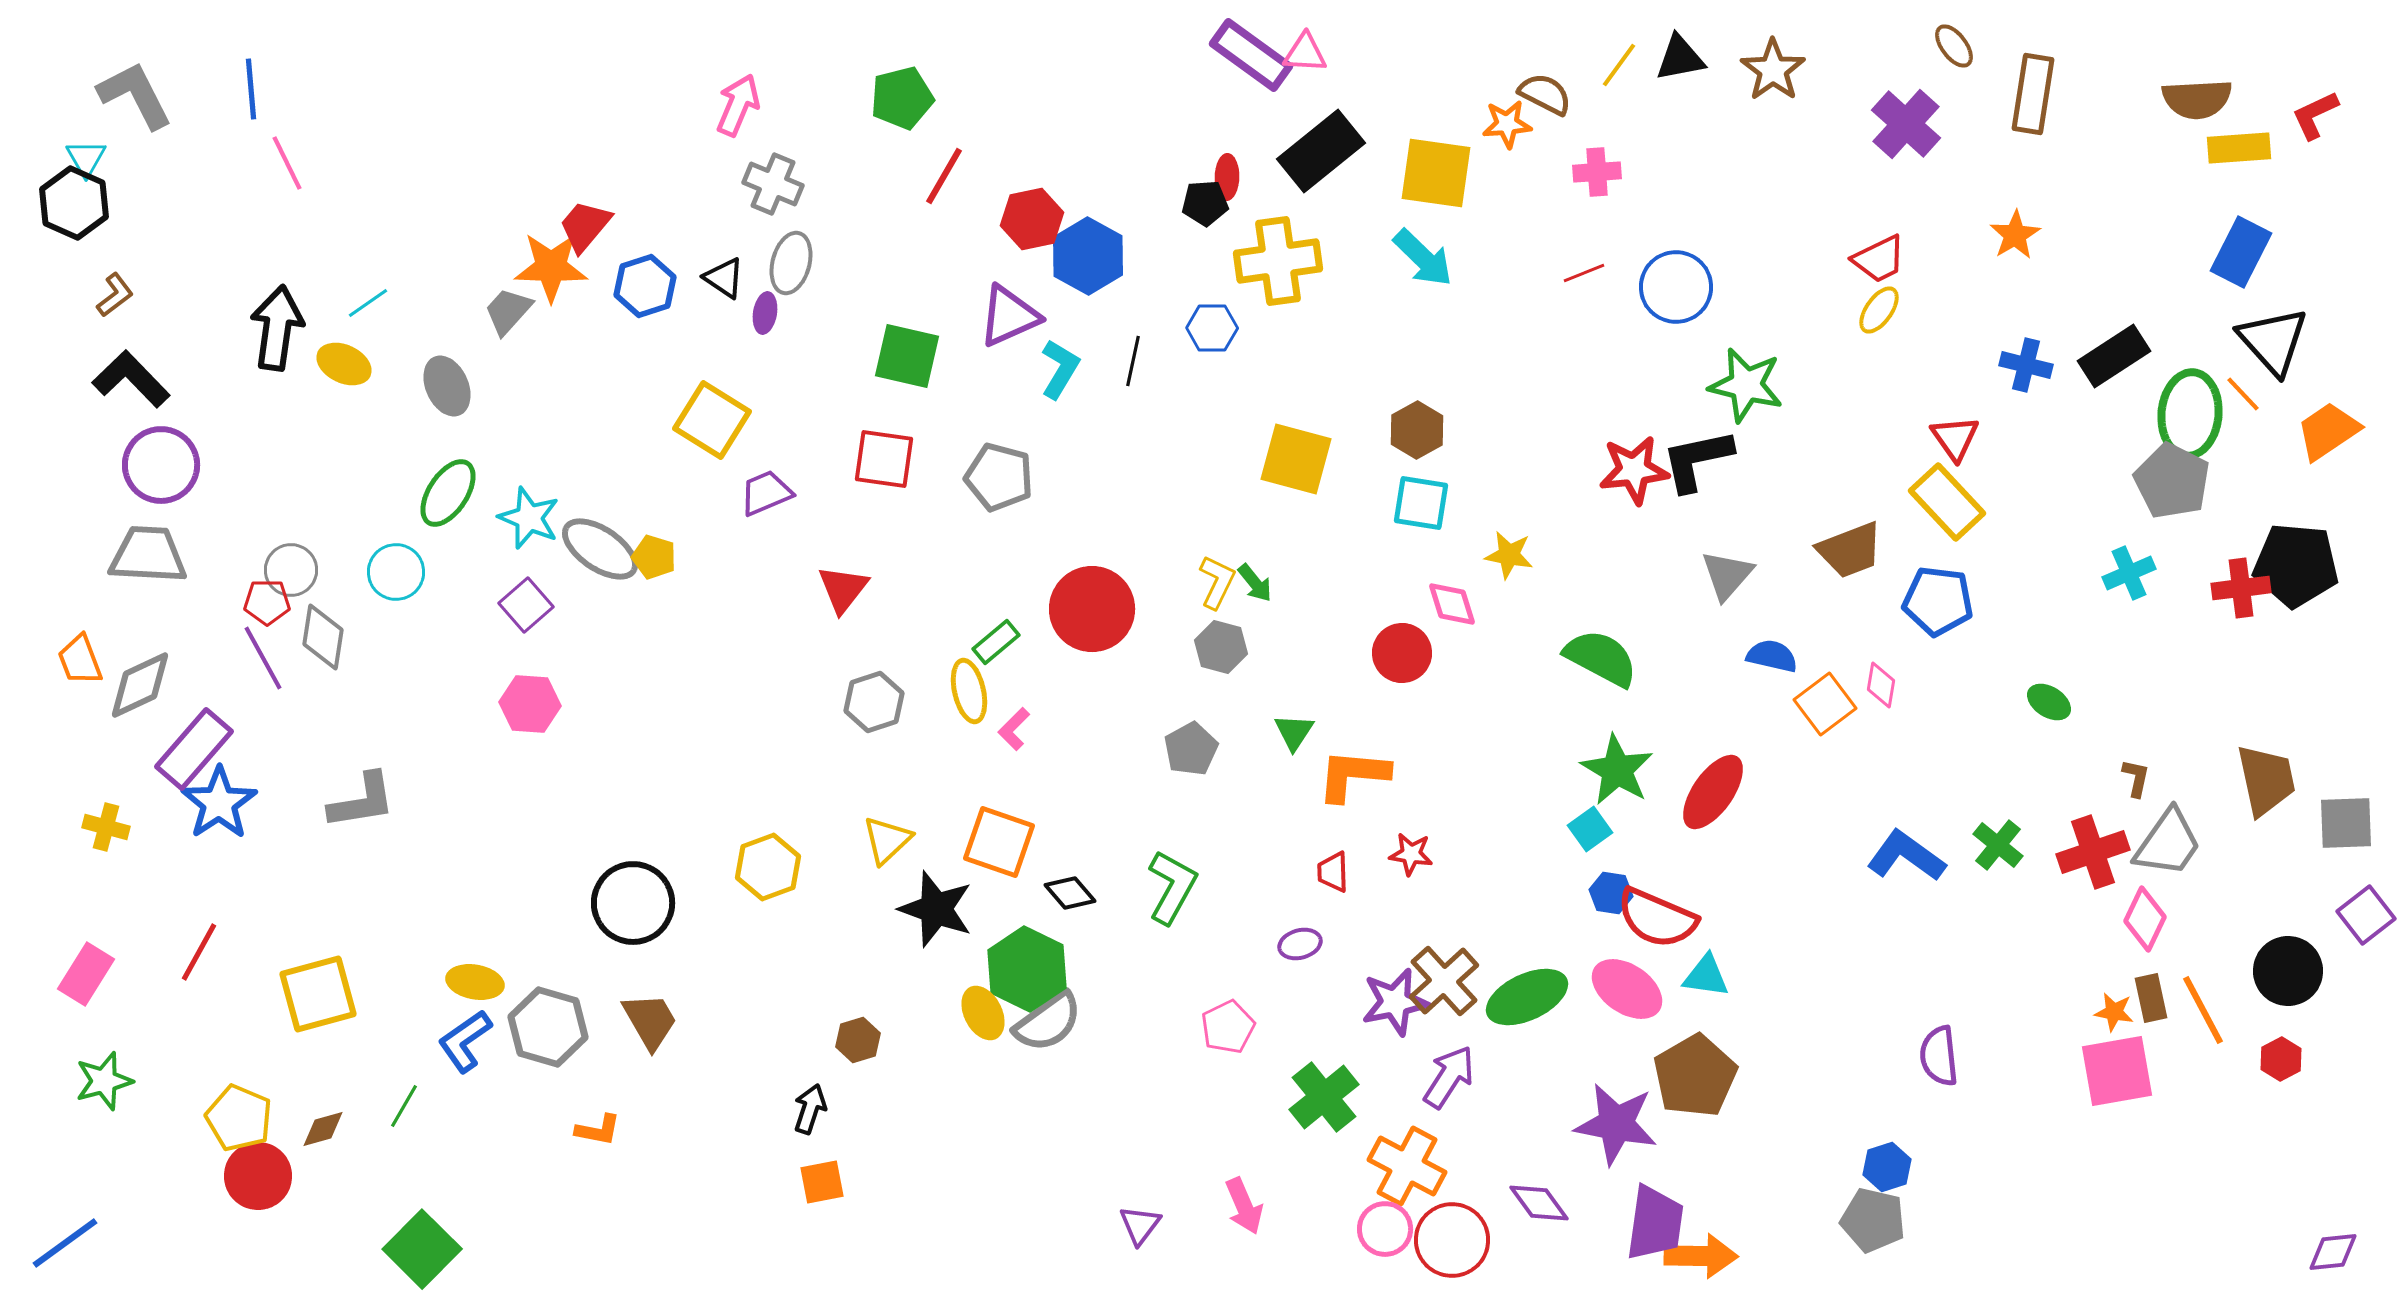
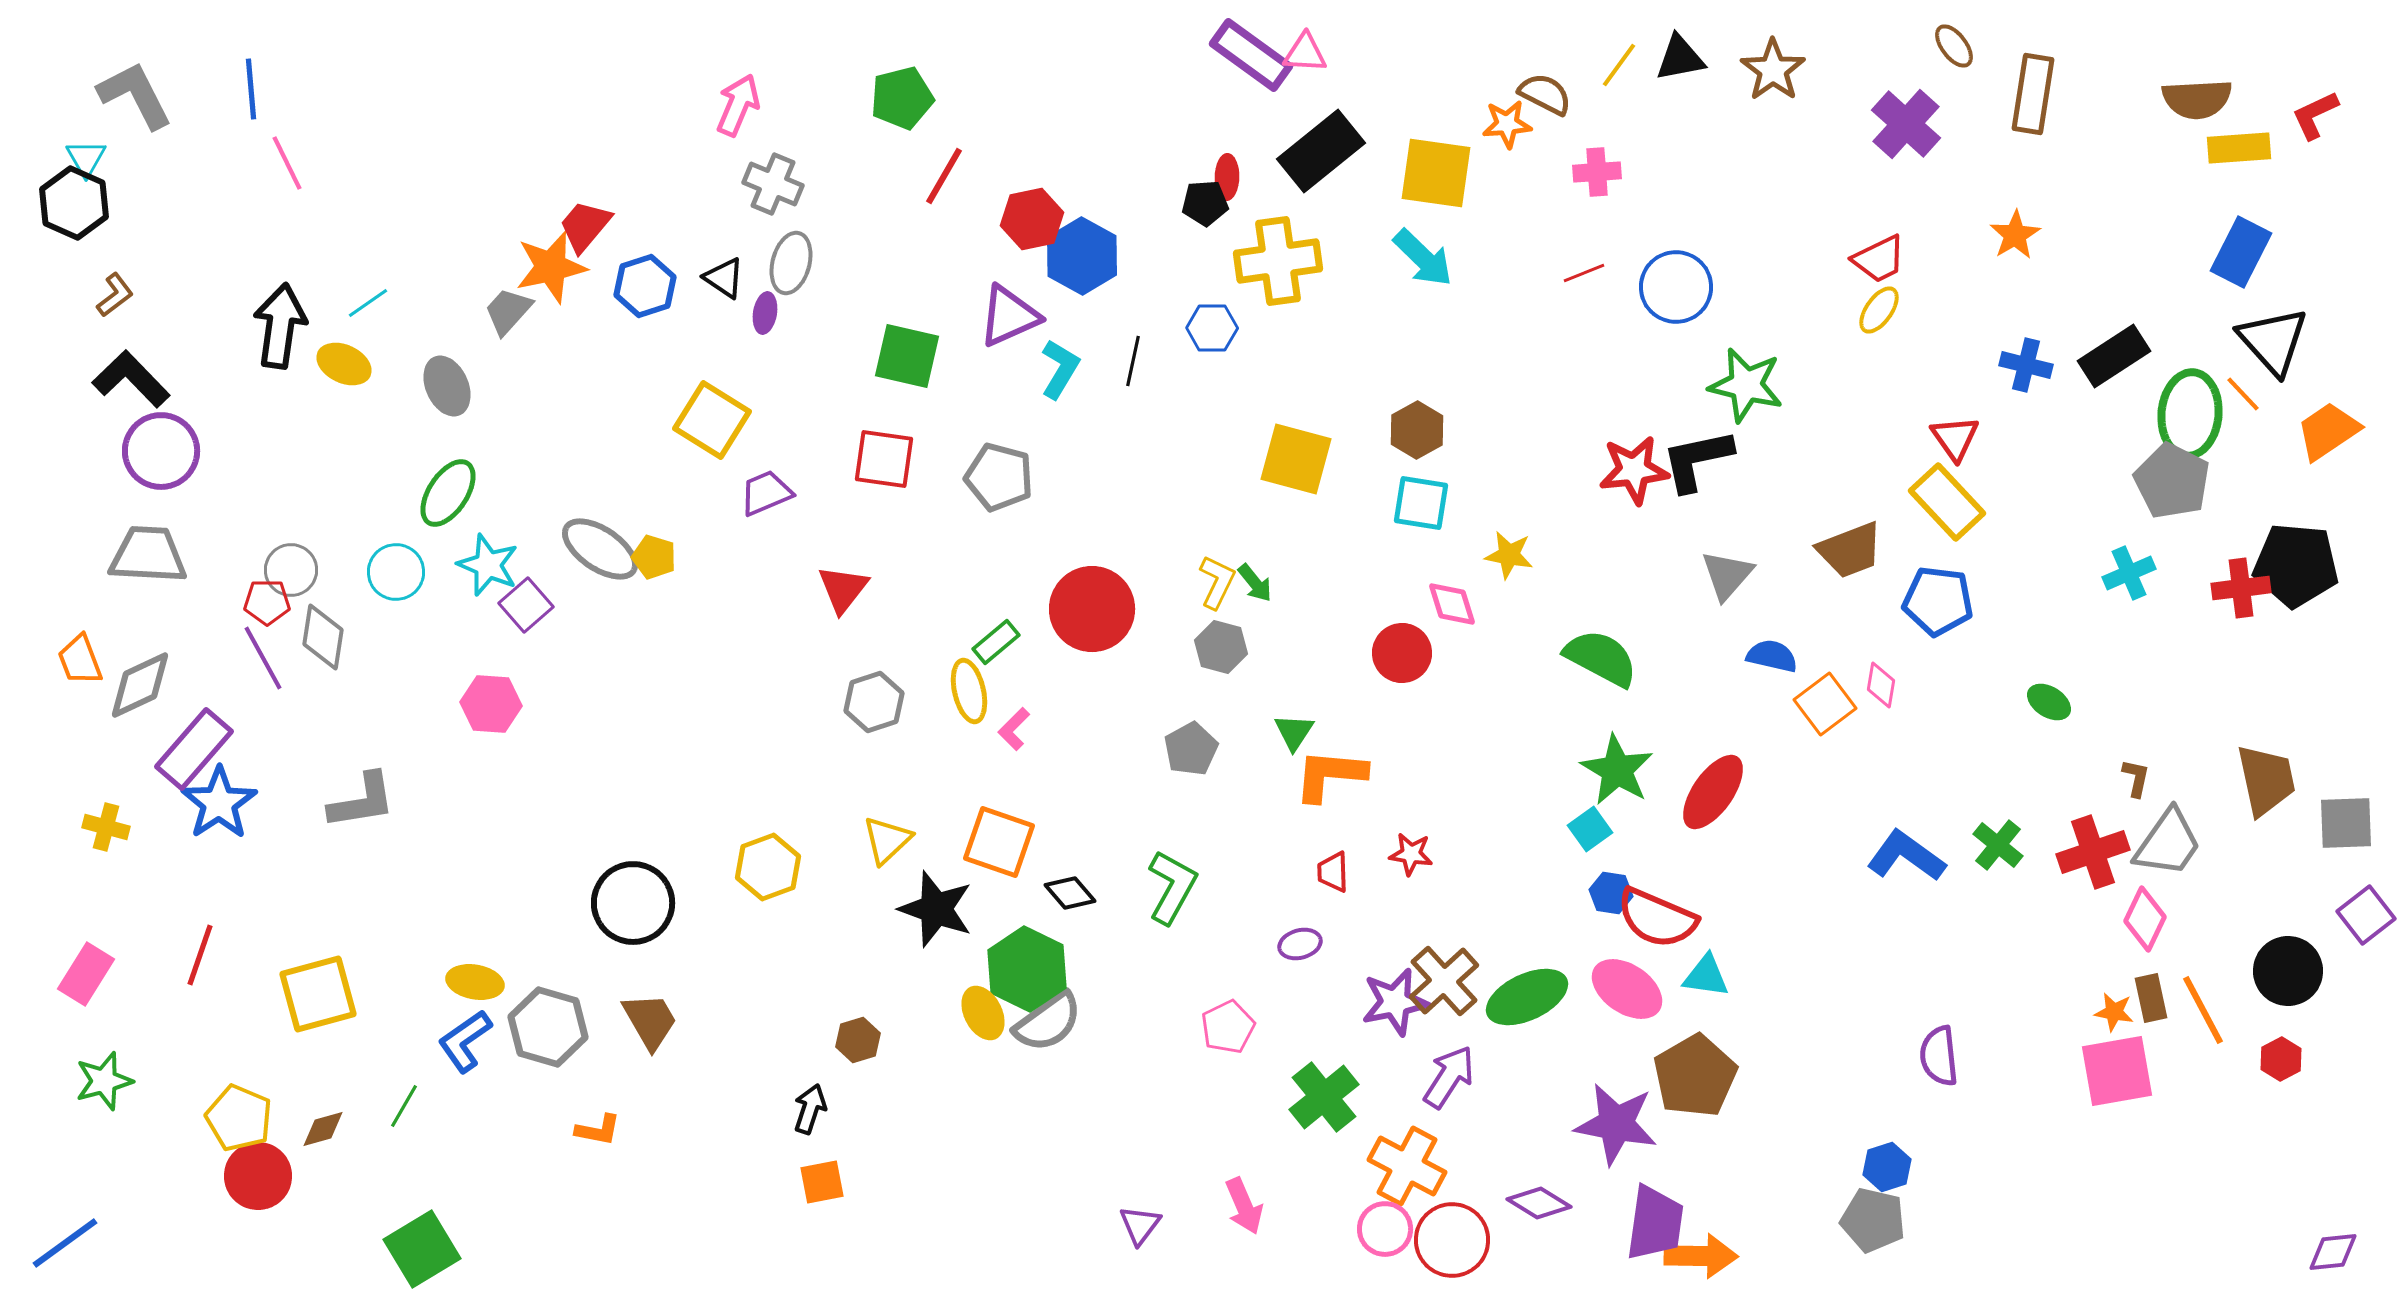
blue hexagon at (1088, 256): moved 6 px left
orange star at (551, 267): rotated 14 degrees counterclockwise
black arrow at (277, 328): moved 3 px right, 2 px up
purple circle at (161, 465): moved 14 px up
cyan star at (529, 518): moved 41 px left, 47 px down
pink hexagon at (530, 704): moved 39 px left
orange L-shape at (1353, 775): moved 23 px left
red line at (199, 952): moved 1 px right, 3 px down; rotated 10 degrees counterclockwise
purple diamond at (1539, 1203): rotated 22 degrees counterclockwise
green square at (422, 1249): rotated 14 degrees clockwise
